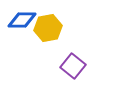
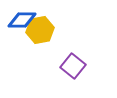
yellow hexagon: moved 8 px left, 2 px down
